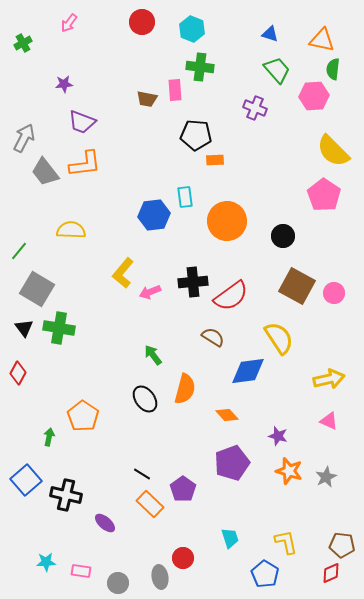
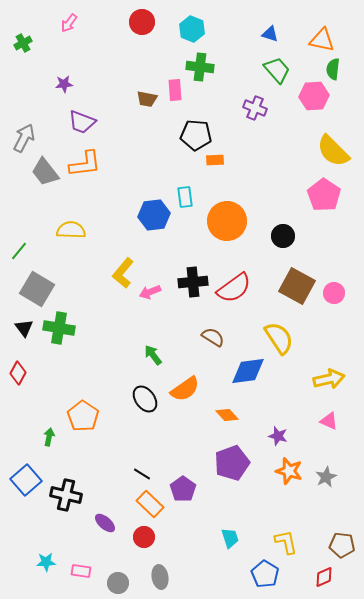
red semicircle at (231, 296): moved 3 px right, 8 px up
orange semicircle at (185, 389): rotated 40 degrees clockwise
red circle at (183, 558): moved 39 px left, 21 px up
red diamond at (331, 573): moved 7 px left, 4 px down
